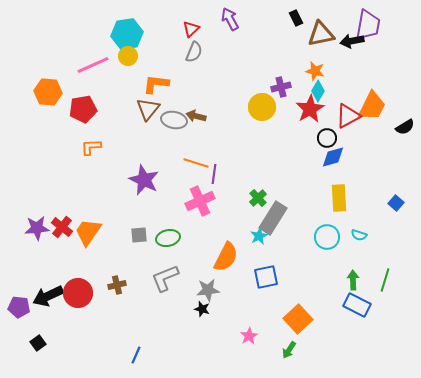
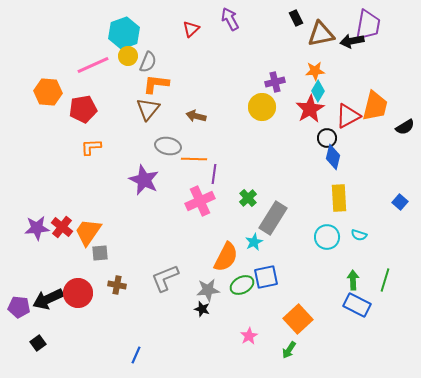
cyan hexagon at (127, 34): moved 3 px left, 1 px up; rotated 12 degrees counterclockwise
gray semicircle at (194, 52): moved 46 px left, 10 px down
orange star at (315, 71): rotated 18 degrees counterclockwise
purple cross at (281, 87): moved 6 px left, 5 px up
orange trapezoid at (372, 106): moved 3 px right; rotated 12 degrees counterclockwise
gray ellipse at (174, 120): moved 6 px left, 26 px down
blue diamond at (333, 157): rotated 60 degrees counterclockwise
orange line at (196, 163): moved 2 px left, 4 px up; rotated 15 degrees counterclockwise
green cross at (258, 198): moved 10 px left
blue square at (396, 203): moved 4 px right, 1 px up
gray square at (139, 235): moved 39 px left, 18 px down
cyan star at (259, 236): moved 5 px left, 6 px down
green ellipse at (168, 238): moved 74 px right, 47 px down; rotated 15 degrees counterclockwise
brown cross at (117, 285): rotated 24 degrees clockwise
black arrow at (48, 296): moved 3 px down
